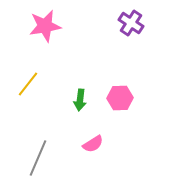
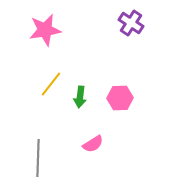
pink star: moved 4 px down
yellow line: moved 23 px right
green arrow: moved 3 px up
gray line: rotated 21 degrees counterclockwise
